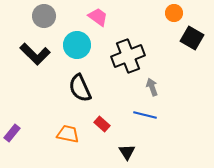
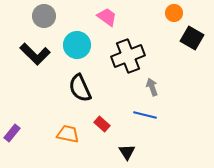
pink trapezoid: moved 9 px right
